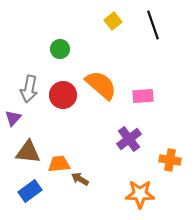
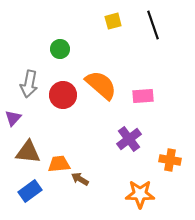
yellow square: rotated 24 degrees clockwise
gray arrow: moved 5 px up
